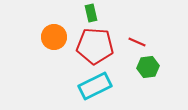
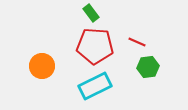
green rectangle: rotated 24 degrees counterclockwise
orange circle: moved 12 px left, 29 px down
